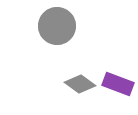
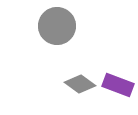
purple rectangle: moved 1 px down
